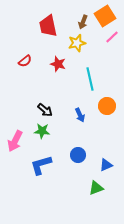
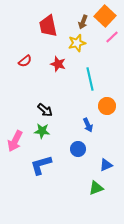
orange square: rotated 15 degrees counterclockwise
blue arrow: moved 8 px right, 10 px down
blue circle: moved 6 px up
